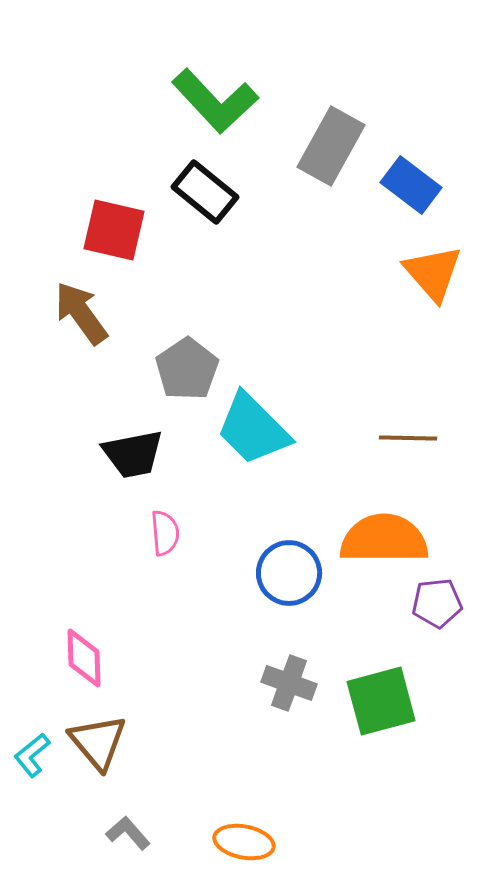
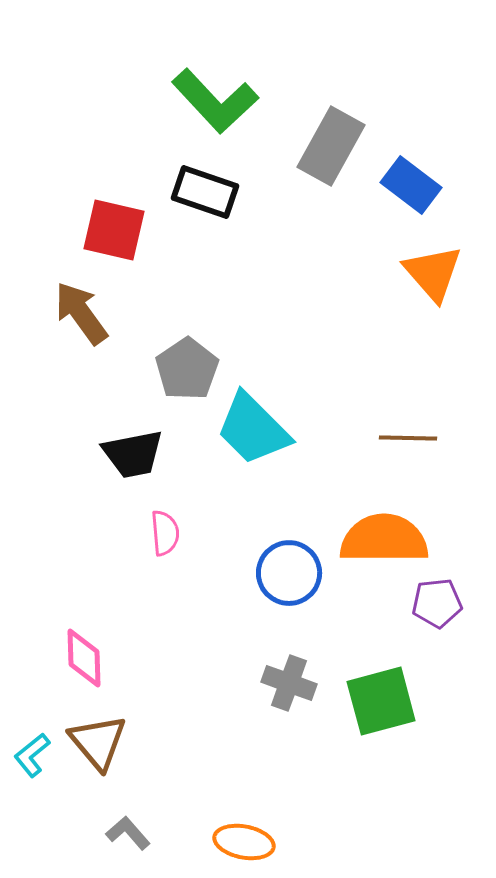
black rectangle: rotated 20 degrees counterclockwise
